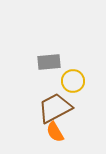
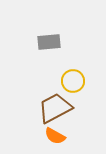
gray rectangle: moved 20 px up
orange semicircle: moved 4 px down; rotated 30 degrees counterclockwise
